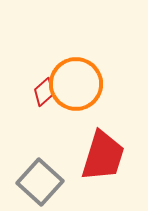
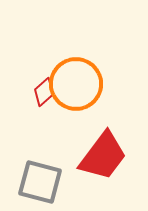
red trapezoid: rotated 20 degrees clockwise
gray square: rotated 27 degrees counterclockwise
